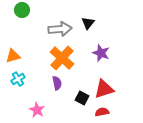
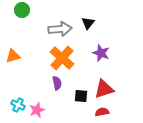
cyan cross: moved 26 px down; rotated 32 degrees counterclockwise
black square: moved 1 px left, 2 px up; rotated 24 degrees counterclockwise
pink star: rotated 21 degrees clockwise
